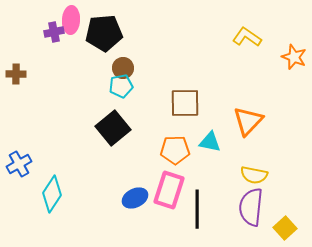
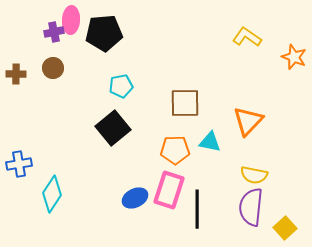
brown circle: moved 70 px left
blue cross: rotated 20 degrees clockwise
